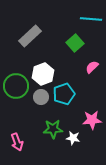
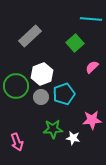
white hexagon: moved 1 px left
